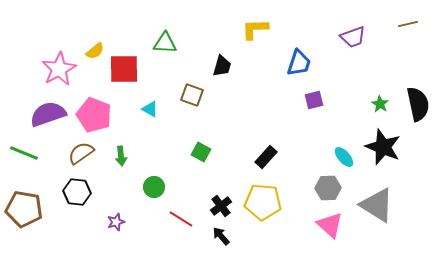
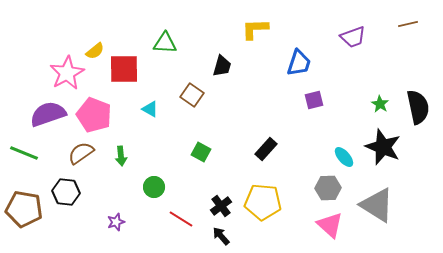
pink star: moved 8 px right, 4 px down
brown square: rotated 15 degrees clockwise
black semicircle: moved 3 px down
black rectangle: moved 8 px up
black hexagon: moved 11 px left
